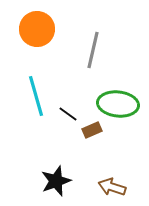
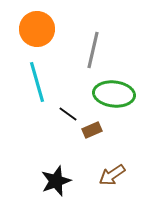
cyan line: moved 1 px right, 14 px up
green ellipse: moved 4 px left, 10 px up
brown arrow: moved 12 px up; rotated 52 degrees counterclockwise
